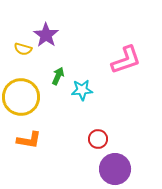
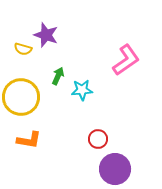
purple star: rotated 15 degrees counterclockwise
pink L-shape: rotated 16 degrees counterclockwise
